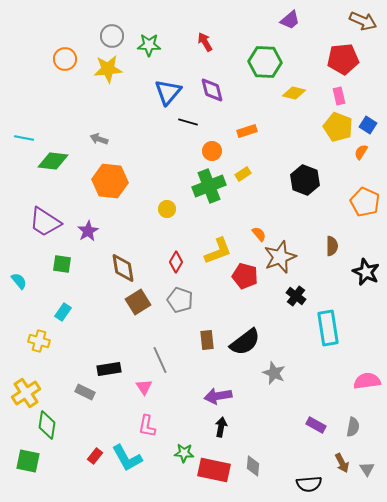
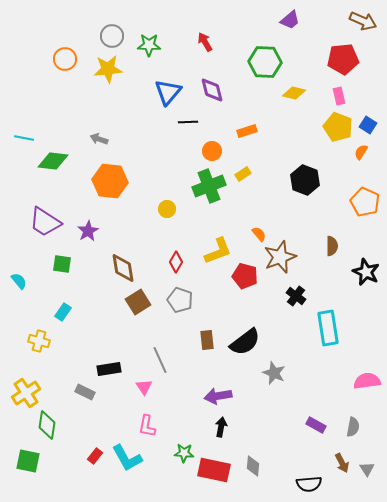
black line at (188, 122): rotated 18 degrees counterclockwise
